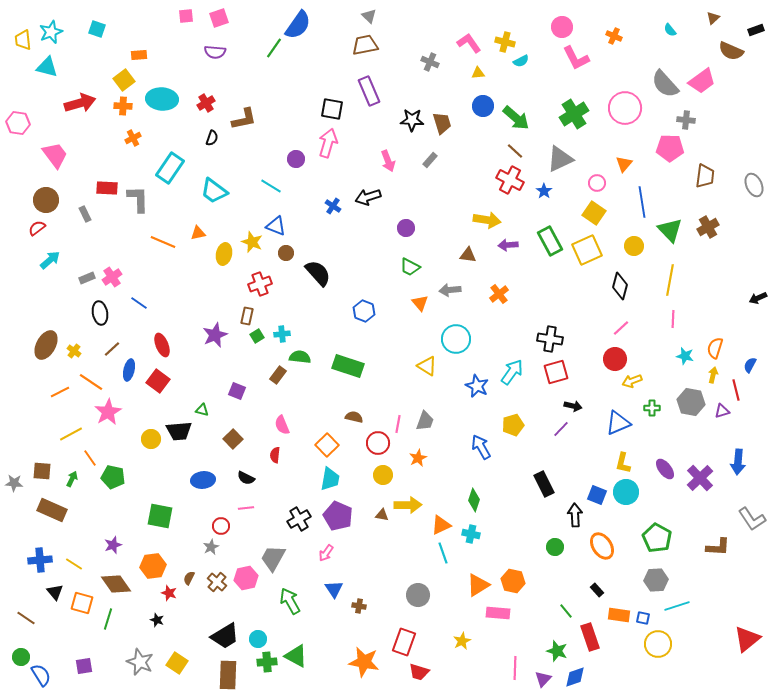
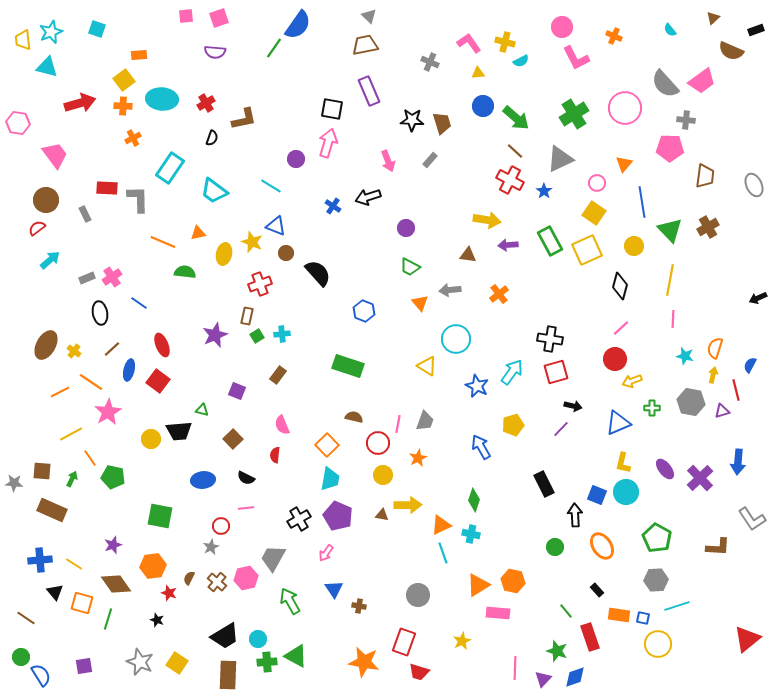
green semicircle at (300, 357): moved 115 px left, 85 px up
